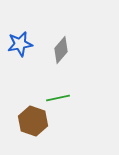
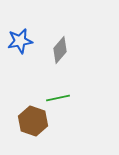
blue star: moved 3 px up
gray diamond: moved 1 px left
